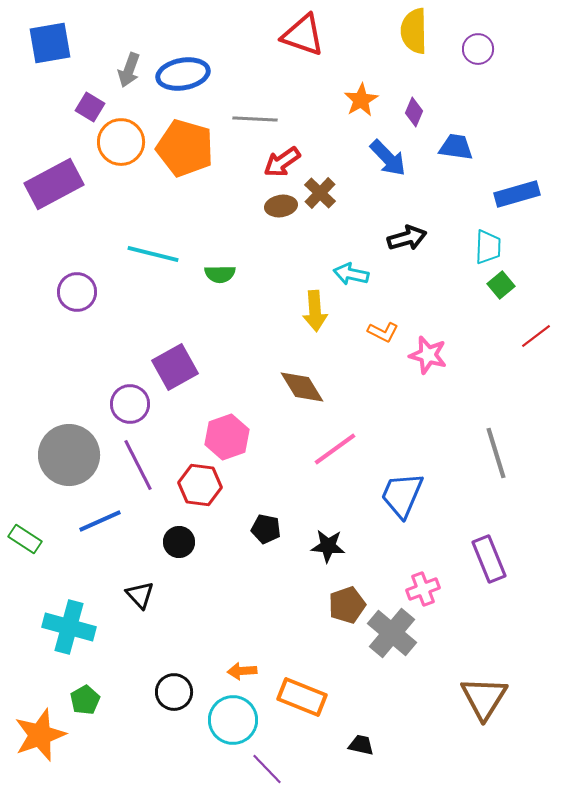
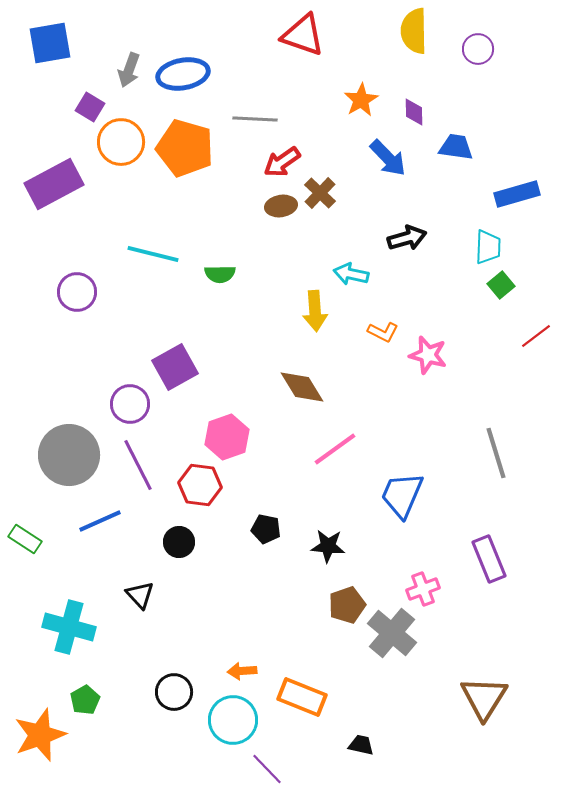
purple diamond at (414, 112): rotated 24 degrees counterclockwise
